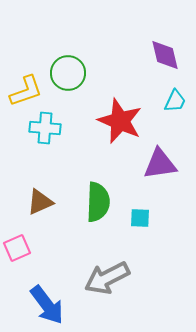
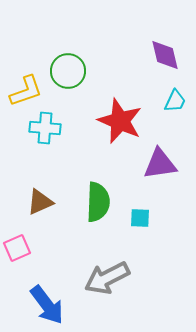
green circle: moved 2 px up
